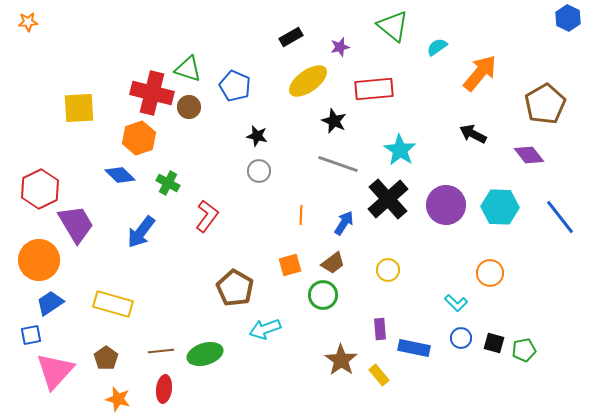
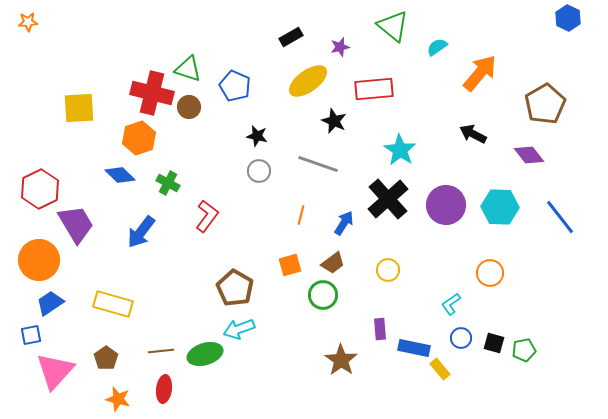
gray line at (338, 164): moved 20 px left
orange line at (301, 215): rotated 12 degrees clockwise
cyan L-shape at (456, 303): moved 5 px left, 1 px down; rotated 100 degrees clockwise
cyan arrow at (265, 329): moved 26 px left
yellow rectangle at (379, 375): moved 61 px right, 6 px up
